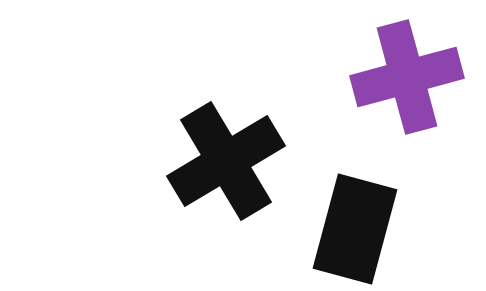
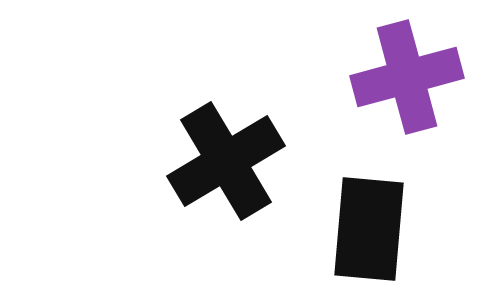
black rectangle: moved 14 px right; rotated 10 degrees counterclockwise
